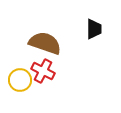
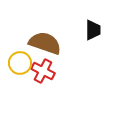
black trapezoid: moved 1 px left, 1 px down
yellow circle: moved 17 px up
